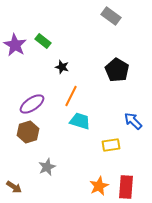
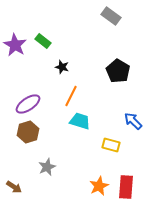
black pentagon: moved 1 px right, 1 px down
purple ellipse: moved 4 px left
yellow rectangle: rotated 24 degrees clockwise
